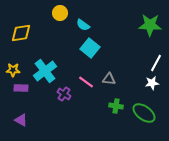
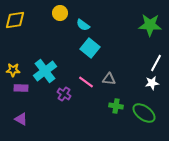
yellow diamond: moved 6 px left, 13 px up
purple triangle: moved 1 px up
